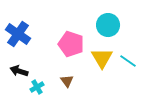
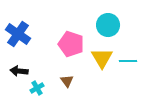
cyan line: rotated 36 degrees counterclockwise
black arrow: rotated 12 degrees counterclockwise
cyan cross: moved 1 px down
